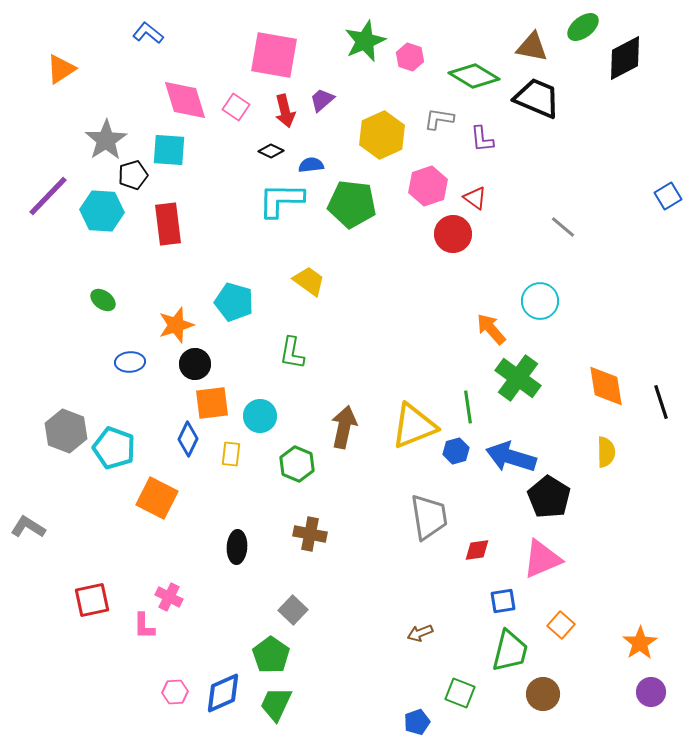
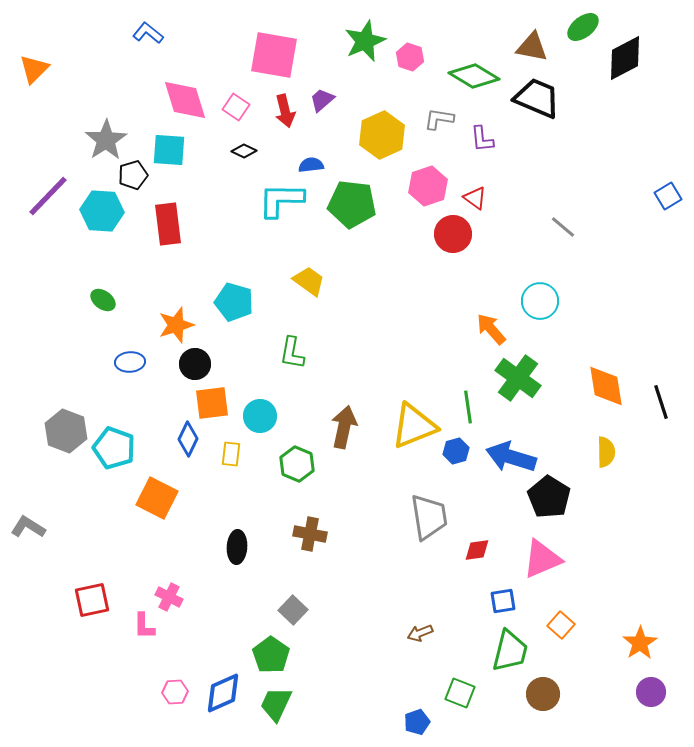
orange triangle at (61, 69): moved 27 px left; rotated 12 degrees counterclockwise
black diamond at (271, 151): moved 27 px left
